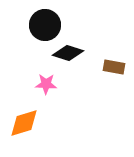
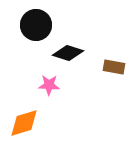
black circle: moved 9 px left
pink star: moved 3 px right, 1 px down
